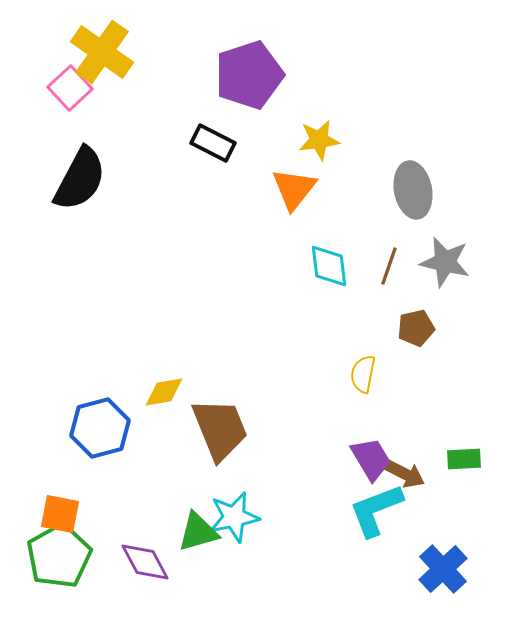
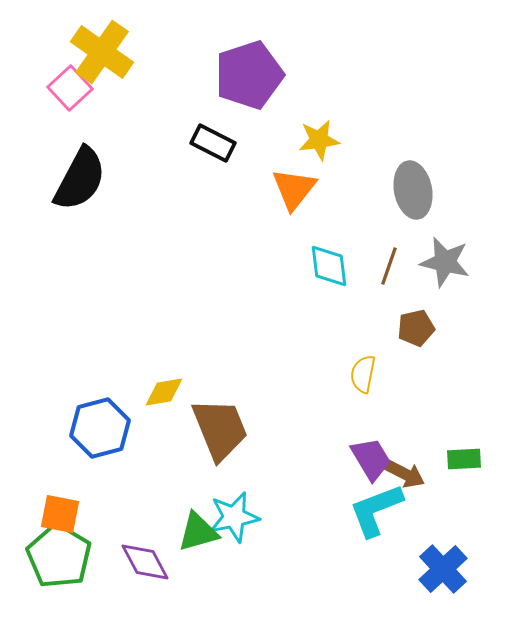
green pentagon: rotated 12 degrees counterclockwise
